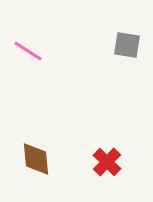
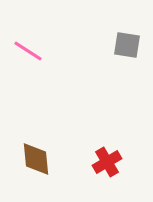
red cross: rotated 16 degrees clockwise
